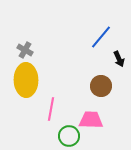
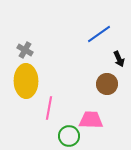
blue line: moved 2 px left, 3 px up; rotated 15 degrees clockwise
yellow ellipse: moved 1 px down
brown circle: moved 6 px right, 2 px up
pink line: moved 2 px left, 1 px up
